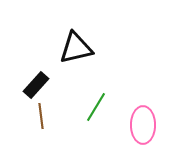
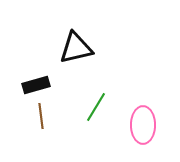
black rectangle: rotated 32 degrees clockwise
